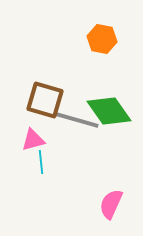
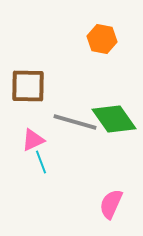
brown square: moved 17 px left, 14 px up; rotated 15 degrees counterclockwise
green diamond: moved 5 px right, 8 px down
gray line: moved 2 px left, 2 px down
pink triangle: rotated 10 degrees counterclockwise
cyan line: rotated 15 degrees counterclockwise
